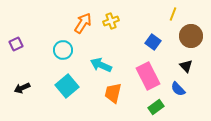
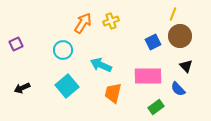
brown circle: moved 11 px left
blue square: rotated 28 degrees clockwise
pink rectangle: rotated 64 degrees counterclockwise
